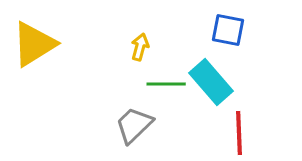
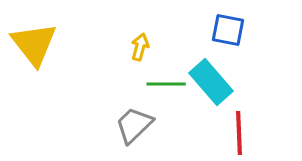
yellow triangle: rotated 36 degrees counterclockwise
